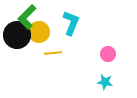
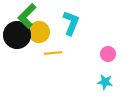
green L-shape: moved 1 px up
